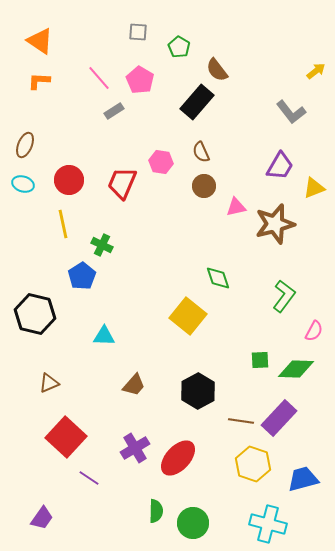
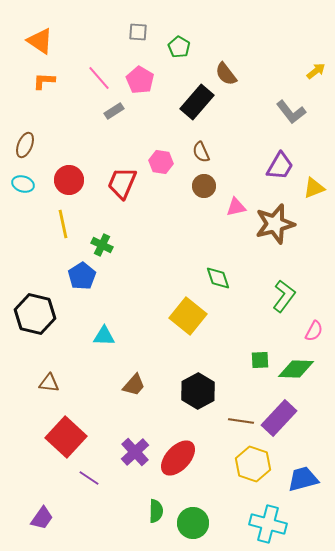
brown semicircle at (217, 70): moved 9 px right, 4 px down
orange L-shape at (39, 81): moved 5 px right
brown triangle at (49, 383): rotated 30 degrees clockwise
purple cross at (135, 448): moved 4 px down; rotated 12 degrees counterclockwise
